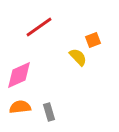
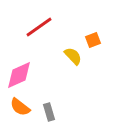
yellow semicircle: moved 5 px left, 1 px up
orange semicircle: rotated 135 degrees counterclockwise
